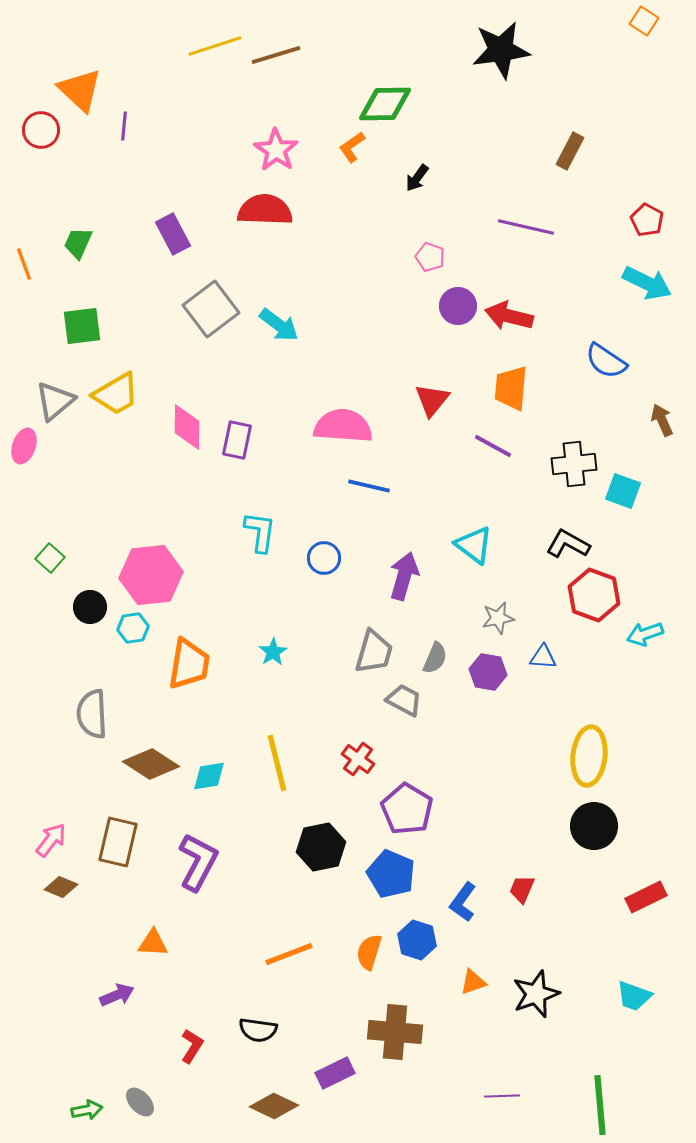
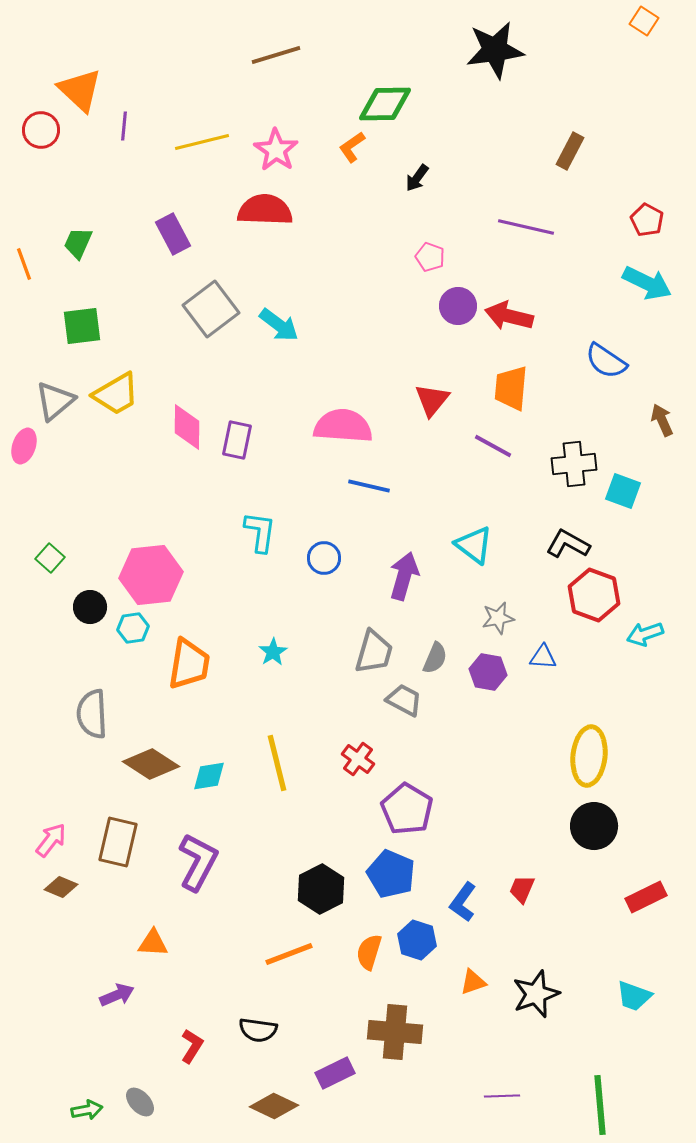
yellow line at (215, 46): moved 13 px left, 96 px down; rotated 4 degrees clockwise
black star at (501, 50): moved 6 px left
black hexagon at (321, 847): moved 42 px down; rotated 15 degrees counterclockwise
